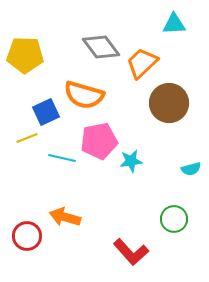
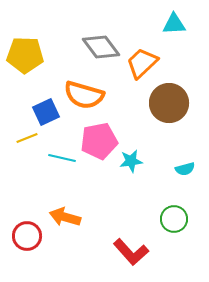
cyan semicircle: moved 6 px left
